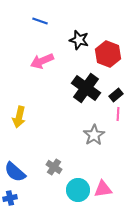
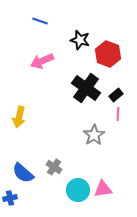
black star: moved 1 px right
blue semicircle: moved 8 px right, 1 px down
